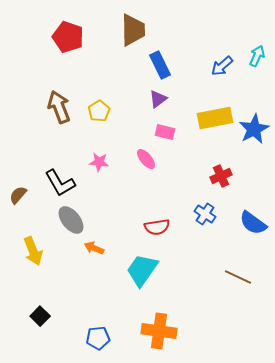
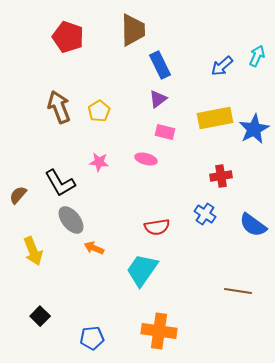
pink ellipse: rotated 35 degrees counterclockwise
red cross: rotated 15 degrees clockwise
blue semicircle: moved 2 px down
brown line: moved 14 px down; rotated 16 degrees counterclockwise
blue pentagon: moved 6 px left
